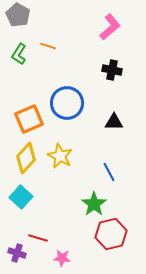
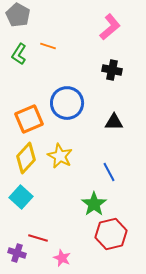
pink star: rotated 18 degrees clockwise
